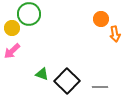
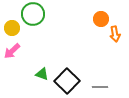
green circle: moved 4 px right
